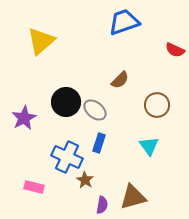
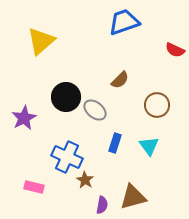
black circle: moved 5 px up
blue rectangle: moved 16 px right
